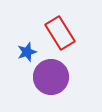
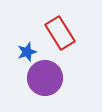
purple circle: moved 6 px left, 1 px down
